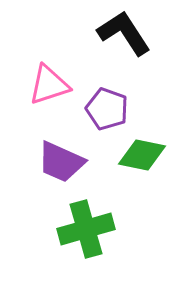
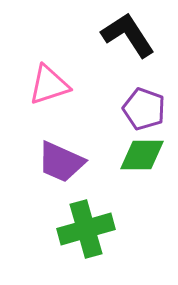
black L-shape: moved 4 px right, 2 px down
purple pentagon: moved 37 px right
green diamond: rotated 12 degrees counterclockwise
